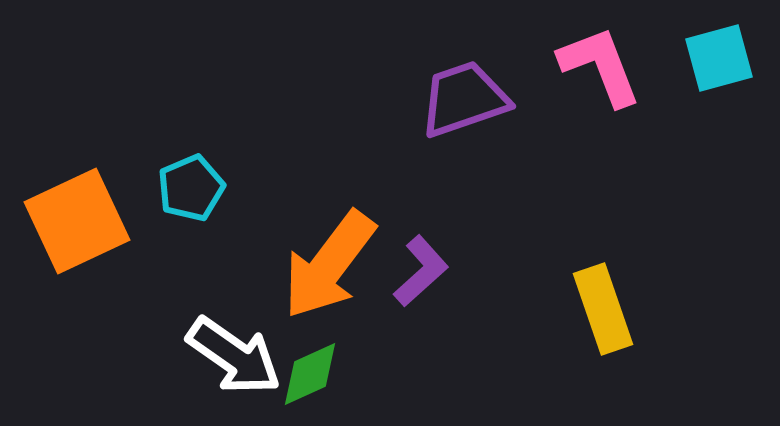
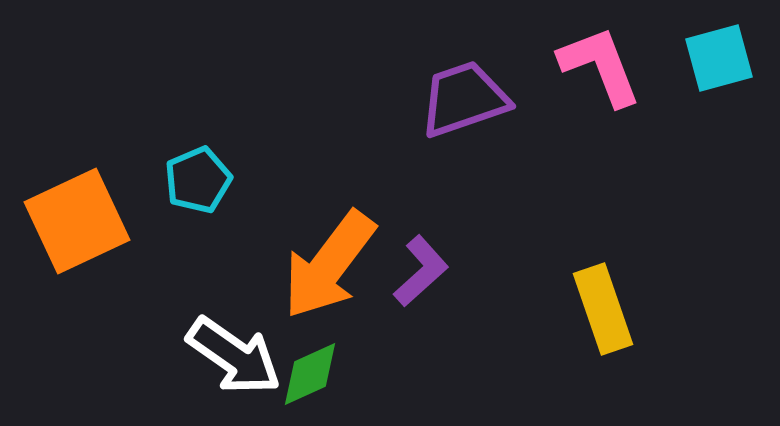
cyan pentagon: moved 7 px right, 8 px up
